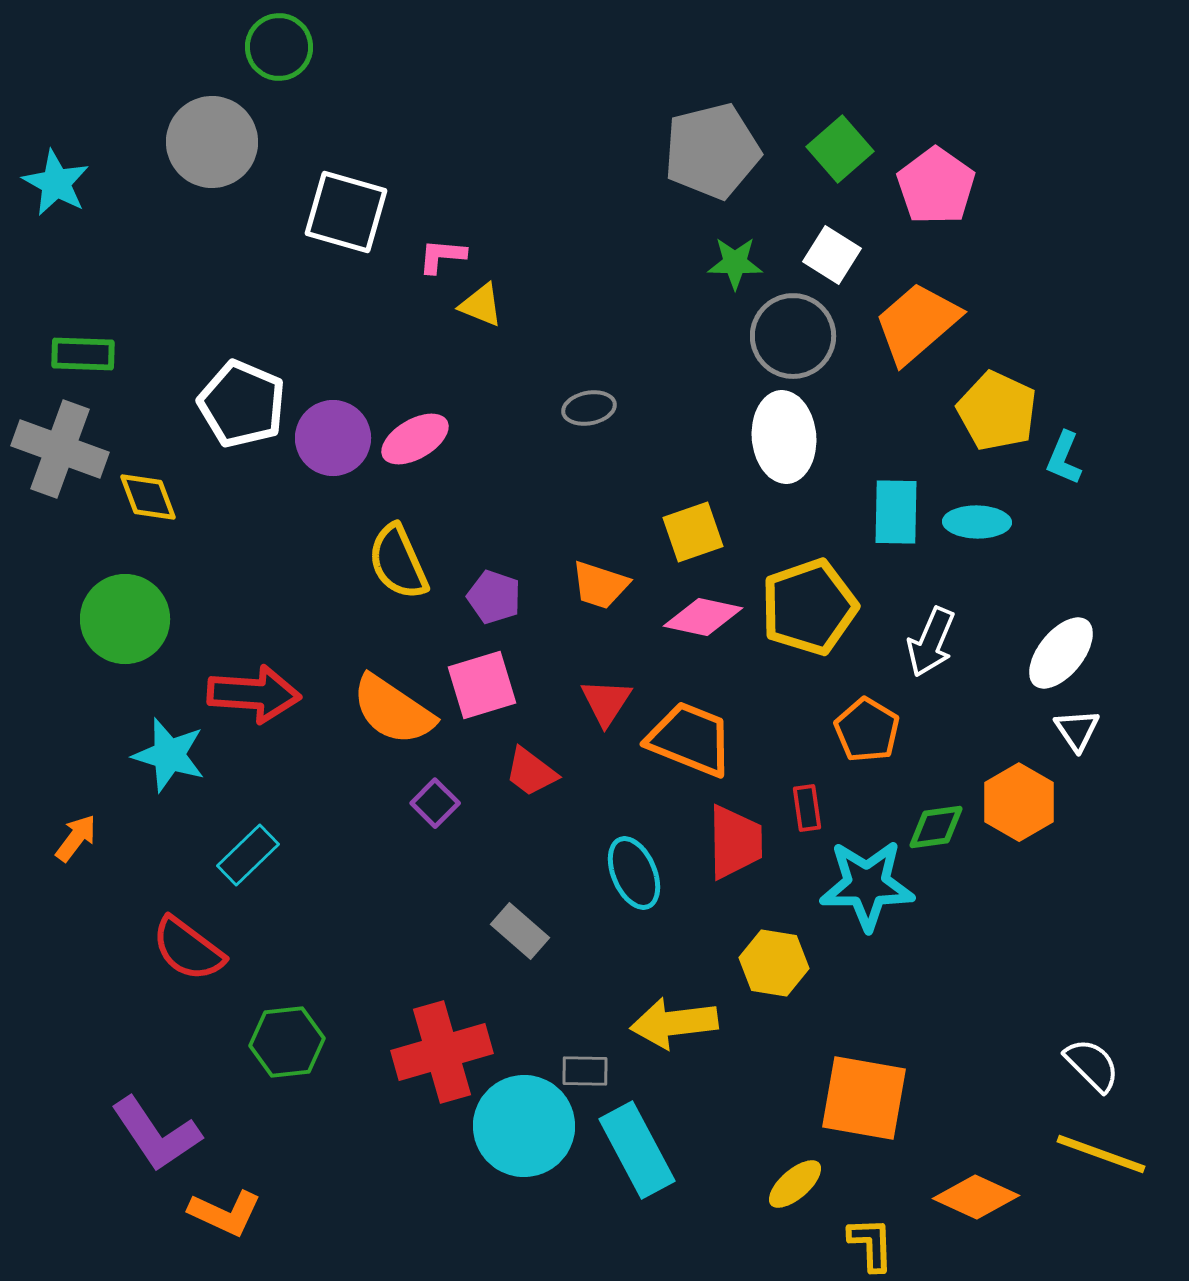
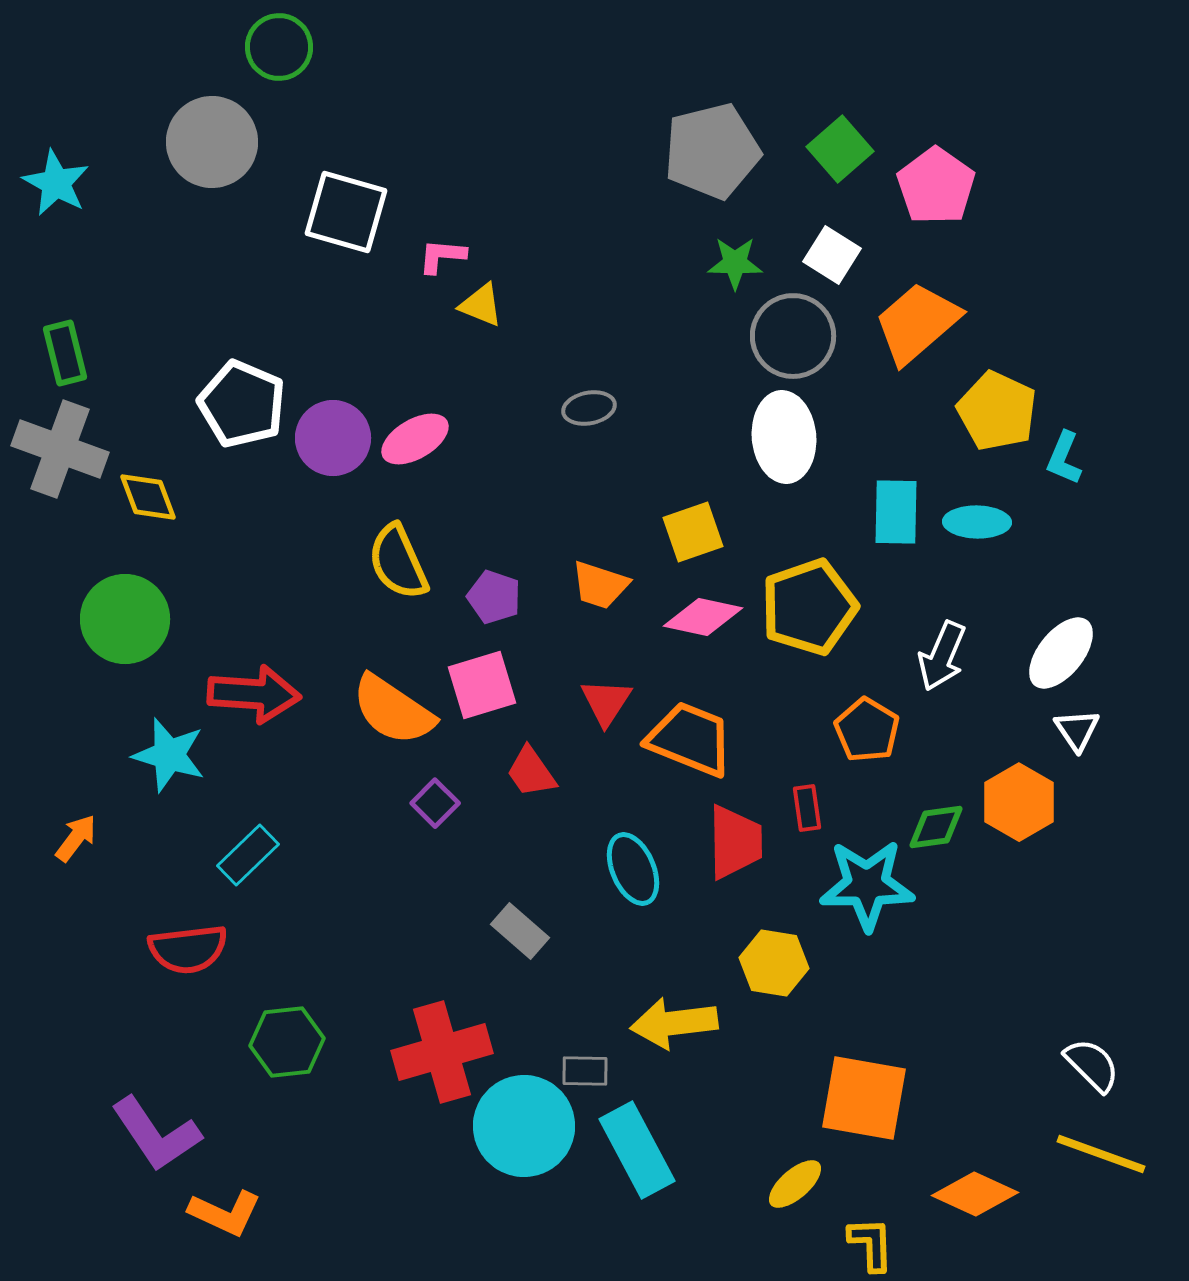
green rectangle at (83, 354): moved 18 px left, 1 px up; rotated 74 degrees clockwise
white arrow at (931, 642): moved 11 px right, 14 px down
red trapezoid at (531, 772): rotated 18 degrees clockwise
cyan ellipse at (634, 873): moved 1 px left, 4 px up
red semicircle at (188, 949): rotated 44 degrees counterclockwise
orange diamond at (976, 1197): moved 1 px left, 3 px up
